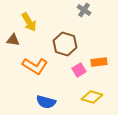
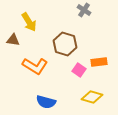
pink square: rotated 24 degrees counterclockwise
